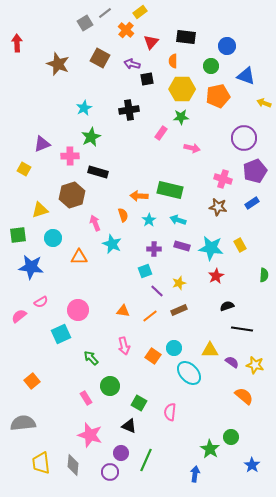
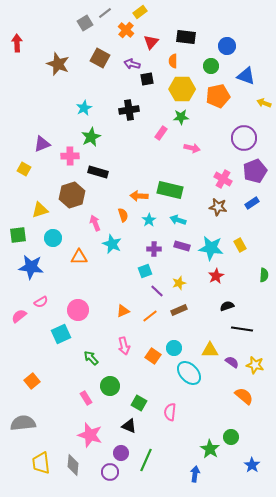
pink cross at (223, 179): rotated 12 degrees clockwise
orange triangle at (123, 311): rotated 32 degrees counterclockwise
